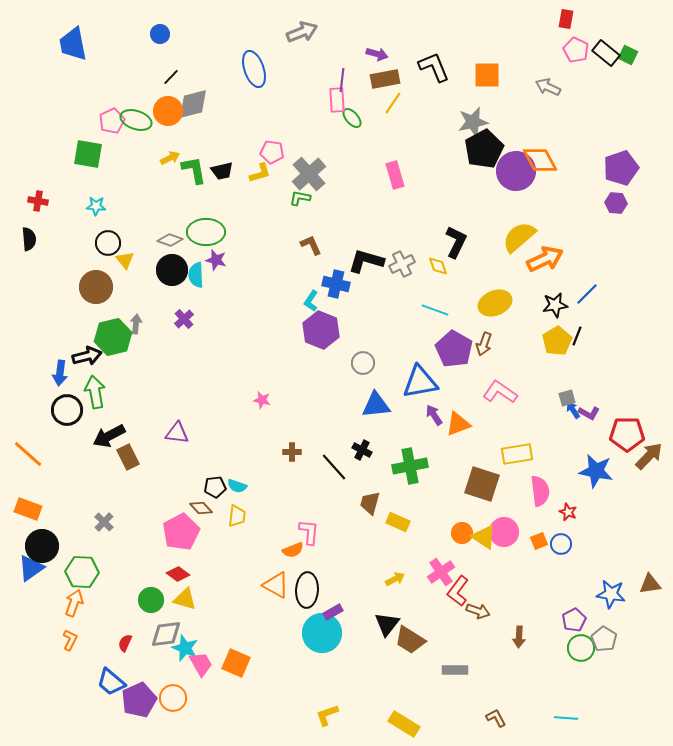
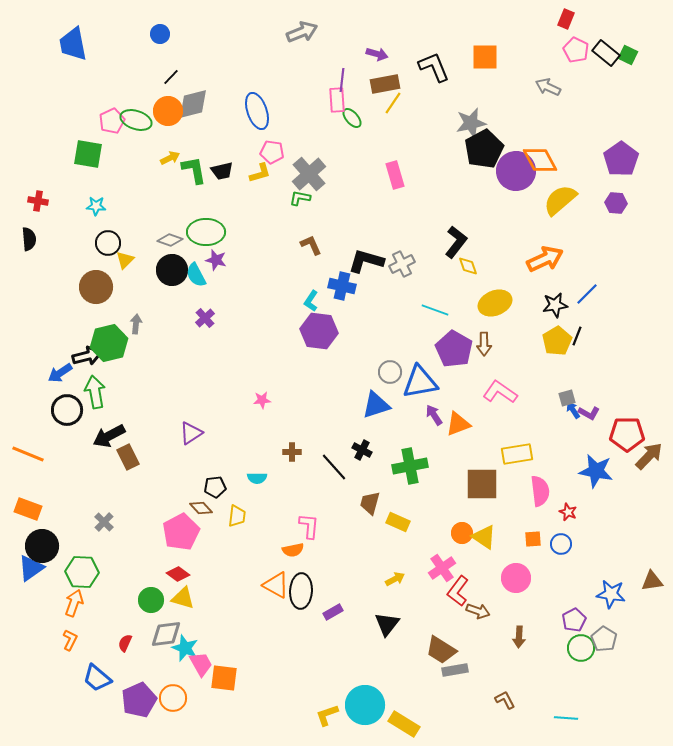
red rectangle at (566, 19): rotated 12 degrees clockwise
blue ellipse at (254, 69): moved 3 px right, 42 px down
orange square at (487, 75): moved 2 px left, 18 px up
brown rectangle at (385, 79): moved 5 px down
gray star at (473, 122): moved 2 px left, 1 px down
purple pentagon at (621, 168): moved 9 px up; rotated 16 degrees counterclockwise
yellow semicircle at (519, 237): moved 41 px right, 37 px up
black L-shape at (456, 242): rotated 12 degrees clockwise
yellow triangle at (125, 260): rotated 24 degrees clockwise
yellow diamond at (438, 266): moved 30 px right
cyan semicircle at (196, 275): rotated 25 degrees counterclockwise
blue cross at (336, 284): moved 6 px right, 2 px down
purple cross at (184, 319): moved 21 px right, 1 px up
purple hexagon at (321, 330): moved 2 px left, 1 px down; rotated 15 degrees counterclockwise
green hexagon at (113, 337): moved 4 px left, 6 px down
brown arrow at (484, 344): rotated 20 degrees counterclockwise
gray circle at (363, 363): moved 27 px right, 9 px down
blue arrow at (60, 373): rotated 50 degrees clockwise
pink star at (262, 400): rotated 18 degrees counterclockwise
blue triangle at (376, 405): rotated 12 degrees counterclockwise
purple triangle at (177, 433): moved 14 px right; rotated 40 degrees counterclockwise
orange line at (28, 454): rotated 20 degrees counterclockwise
brown square at (482, 484): rotated 18 degrees counterclockwise
cyan semicircle at (237, 486): moved 20 px right, 8 px up; rotated 18 degrees counterclockwise
pink L-shape at (309, 532): moved 6 px up
pink circle at (504, 532): moved 12 px right, 46 px down
orange square at (539, 541): moved 6 px left, 2 px up; rotated 18 degrees clockwise
orange semicircle at (293, 550): rotated 10 degrees clockwise
pink cross at (441, 572): moved 1 px right, 4 px up
brown triangle at (650, 584): moved 2 px right, 3 px up
black ellipse at (307, 590): moved 6 px left, 1 px down
yellow triangle at (185, 599): moved 2 px left, 1 px up
cyan circle at (322, 633): moved 43 px right, 72 px down
brown trapezoid at (410, 640): moved 31 px right, 10 px down
orange square at (236, 663): moved 12 px left, 15 px down; rotated 16 degrees counterclockwise
gray rectangle at (455, 670): rotated 10 degrees counterclockwise
blue trapezoid at (111, 682): moved 14 px left, 4 px up
brown L-shape at (496, 718): moved 9 px right, 18 px up
